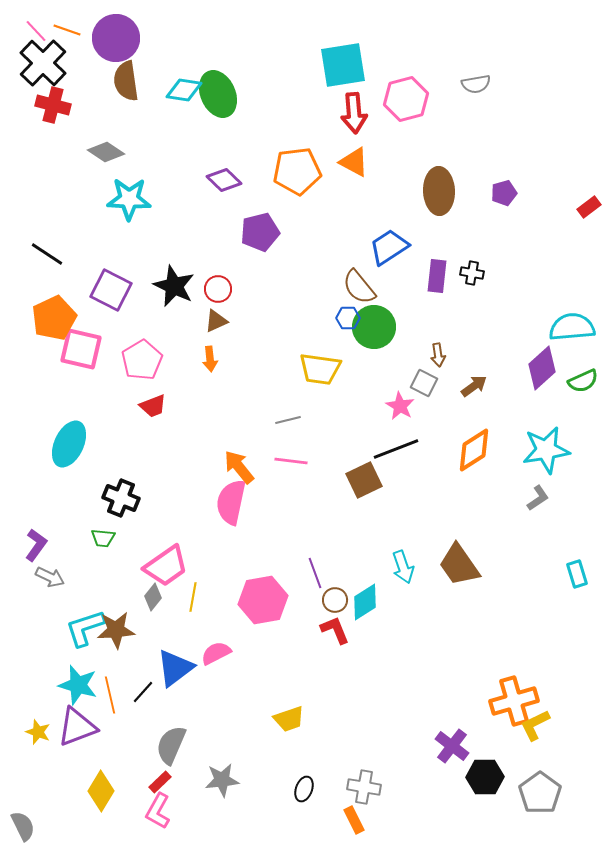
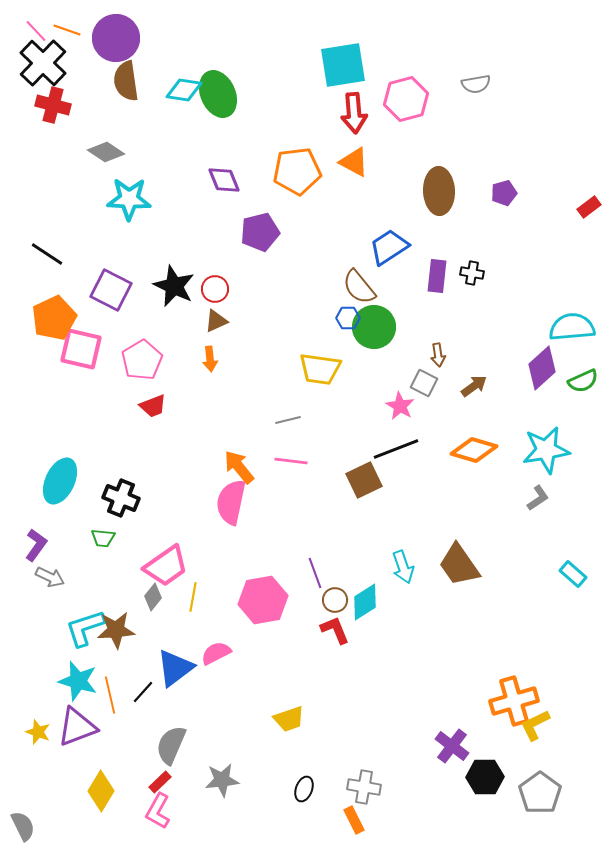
purple diamond at (224, 180): rotated 24 degrees clockwise
red circle at (218, 289): moved 3 px left
cyan ellipse at (69, 444): moved 9 px left, 37 px down
orange diamond at (474, 450): rotated 48 degrees clockwise
cyan rectangle at (577, 574): moved 4 px left; rotated 32 degrees counterclockwise
cyan star at (78, 685): moved 4 px up
